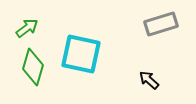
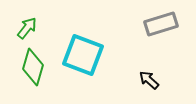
green arrow: rotated 15 degrees counterclockwise
cyan square: moved 2 px right, 1 px down; rotated 9 degrees clockwise
